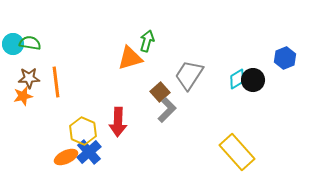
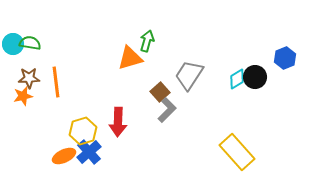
black circle: moved 2 px right, 3 px up
yellow hexagon: rotated 20 degrees clockwise
orange ellipse: moved 2 px left, 1 px up
